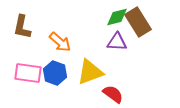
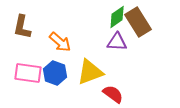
green diamond: rotated 20 degrees counterclockwise
